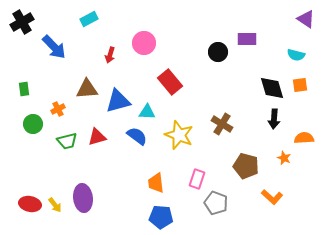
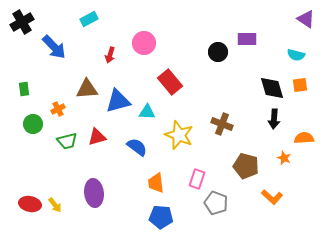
brown cross: rotated 10 degrees counterclockwise
blue semicircle: moved 11 px down
purple ellipse: moved 11 px right, 5 px up
